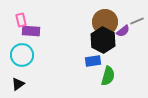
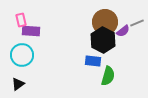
gray line: moved 2 px down
blue rectangle: rotated 14 degrees clockwise
